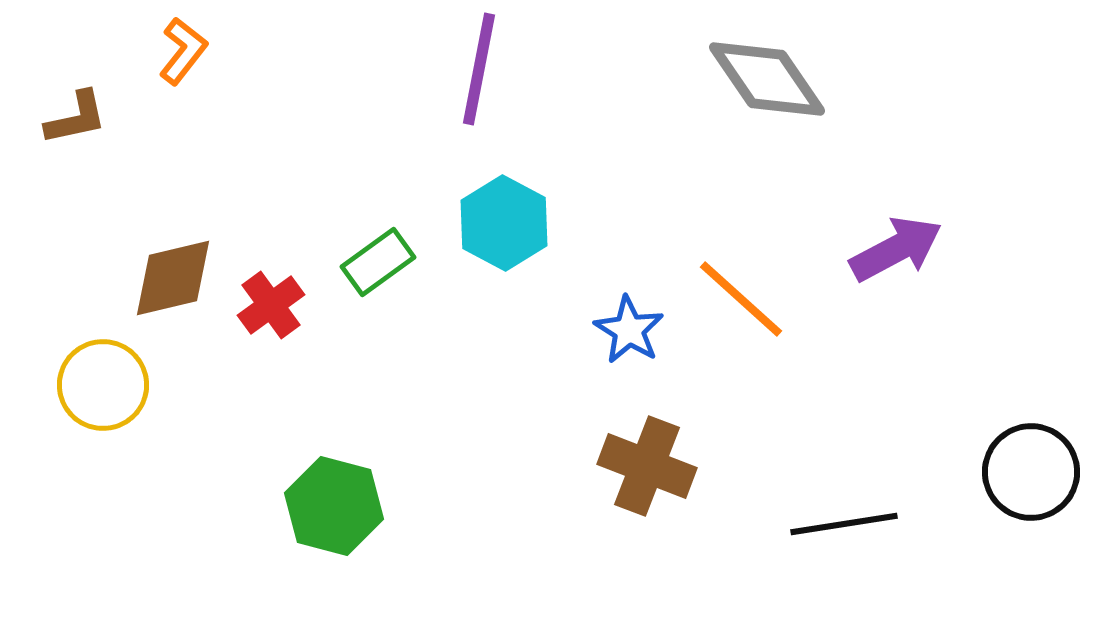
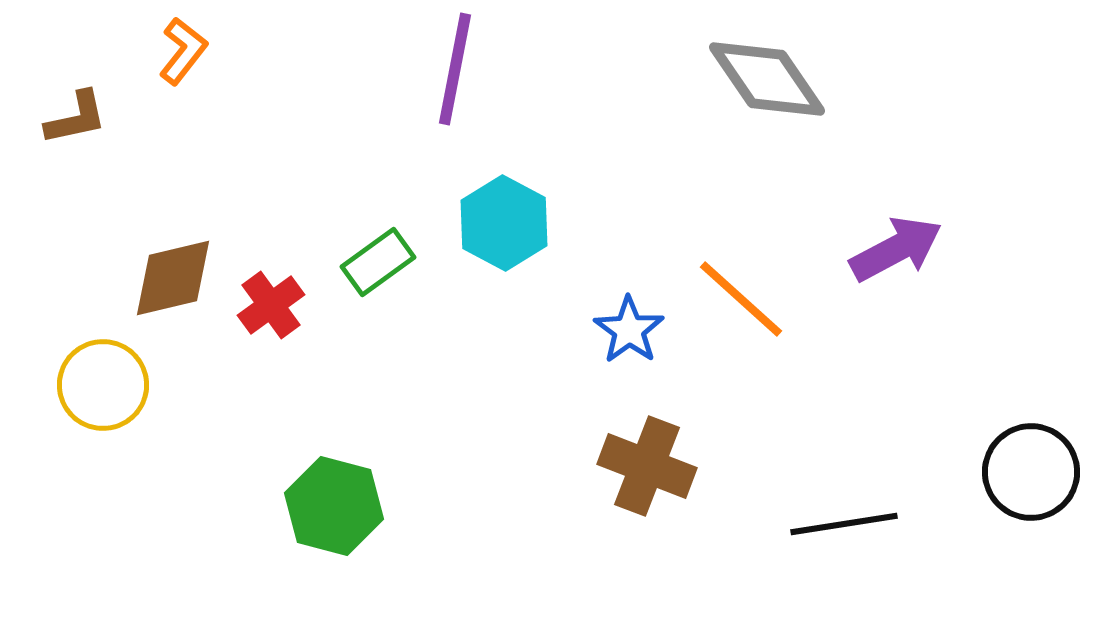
purple line: moved 24 px left
blue star: rotated 4 degrees clockwise
